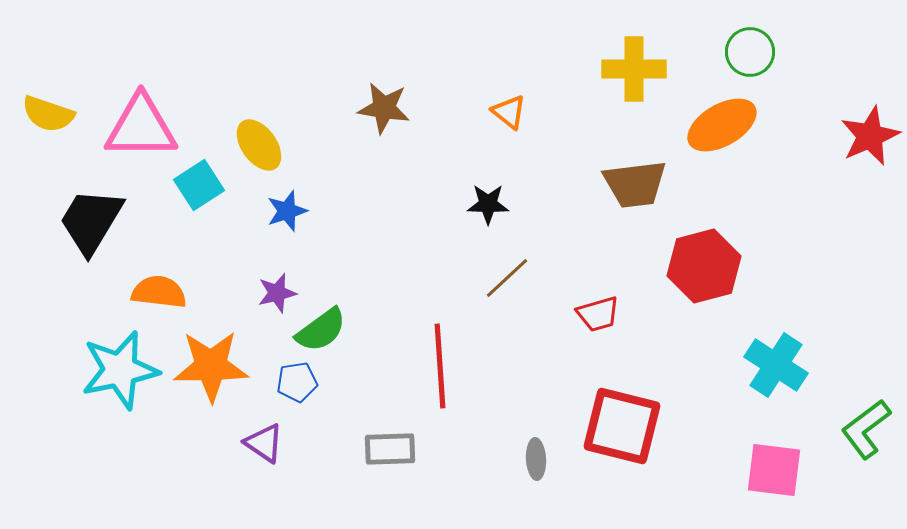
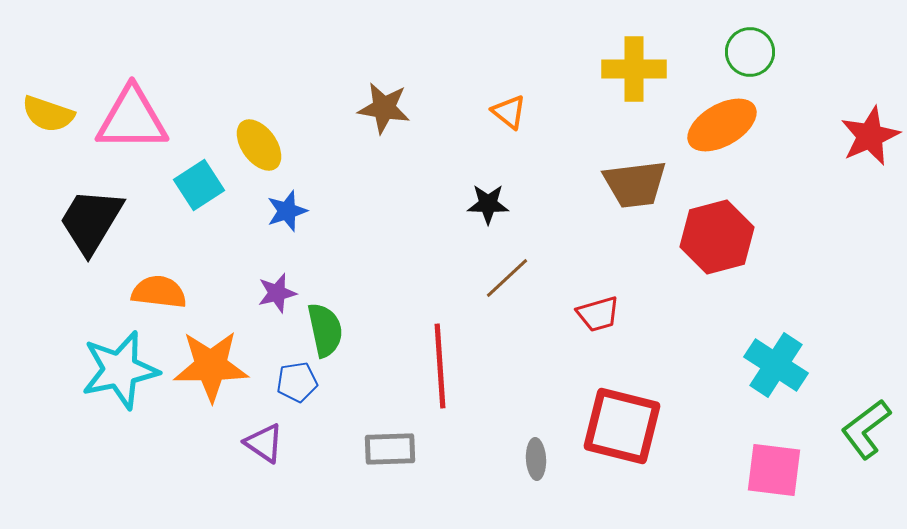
pink triangle: moved 9 px left, 8 px up
red hexagon: moved 13 px right, 29 px up
green semicircle: moved 4 px right; rotated 66 degrees counterclockwise
